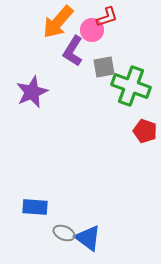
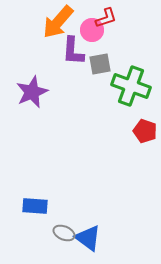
red L-shape: moved 1 px left, 1 px down
purple L-shape: rotated 28 degrees counterclockwise
gray square: moved 4 px left, 3 px up
blue rectangle: moved 1 px up
